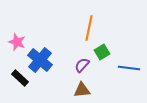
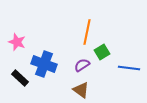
orange line: moved 2 px left, 4 px down
blue cross: moved 4 px right, 4 px down; rotated 20 degrees counterclockwise
purple semicircle: rotated 14 degrees clockwise
brown triangle: moved 1 px left; rotated 42 degrees clockwise
